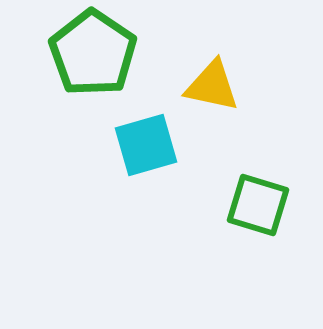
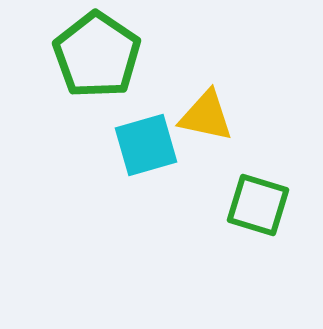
green pentagon: moved 4 px right, 2 px down
yellow triangle: moved 6 px left, 30 px down
